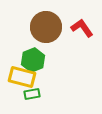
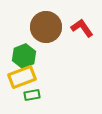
green hexagon: moved 9 px left, 4 px up
yellow rectangle: rotated 36 degrees counterclockwise
green rectangle: moved 1 px down
